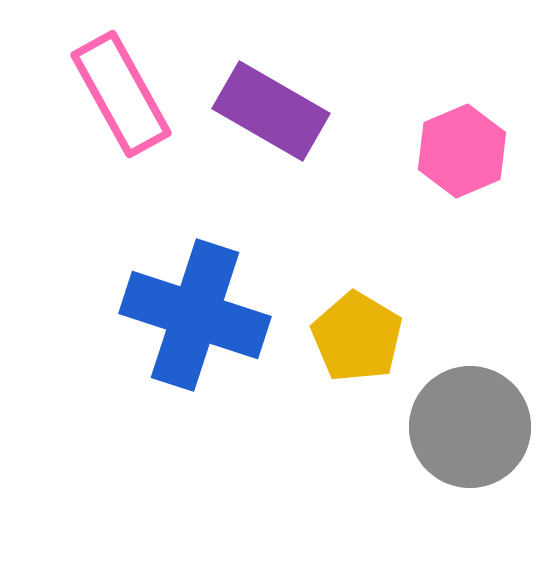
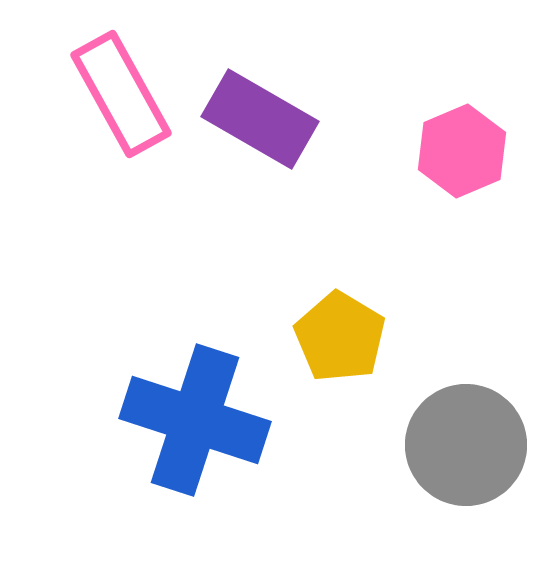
purple rectangle: moved 11 px left, 8 px down
blue cross: moved 105 px down
yellow pentagon: moved 17 px left
gray circle: moved 4 px left, 18 px down
